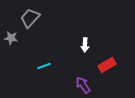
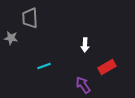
gray trapezoid: rotated 45 degrees counterclockwise
red rectangle: moved 2 px down
